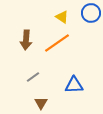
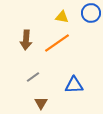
yellow triangle: rotated 24 degrees counterclockwise
